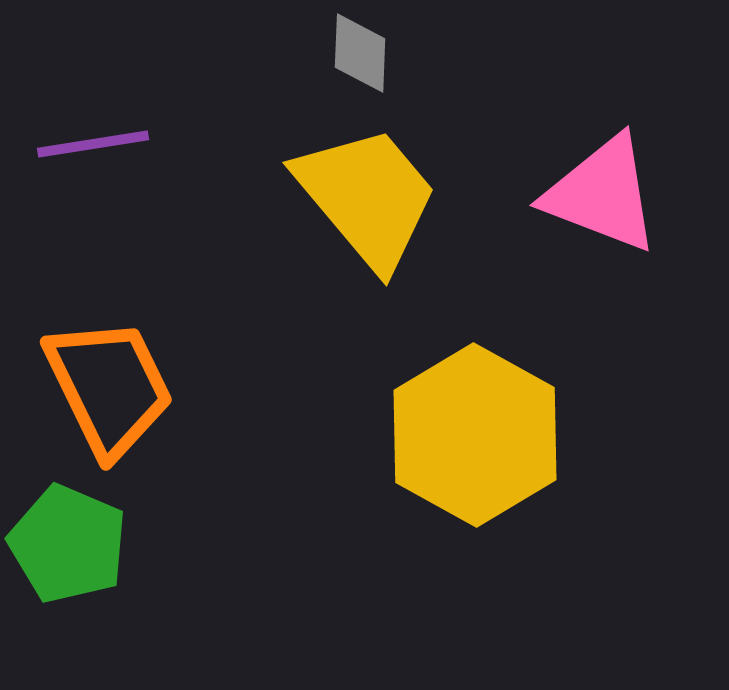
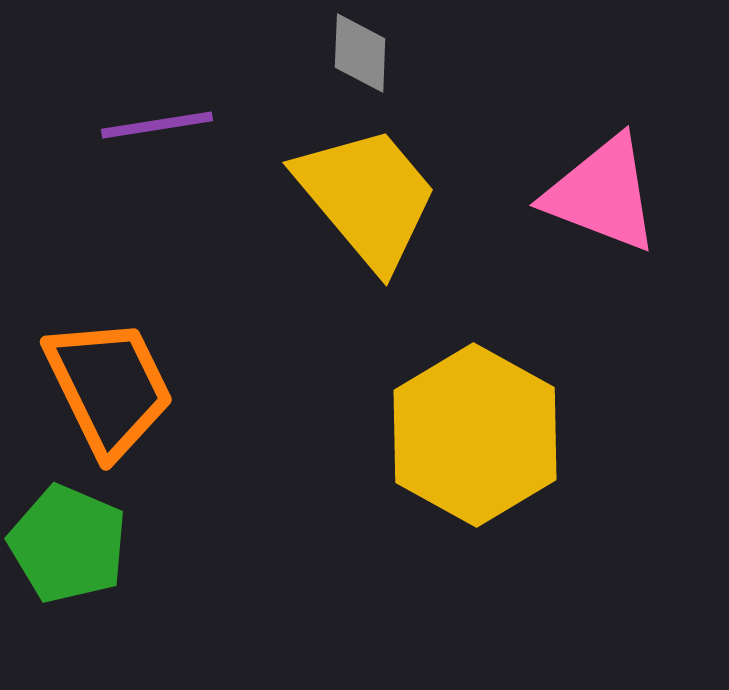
purple line: moved 64 px right, 19 px up
